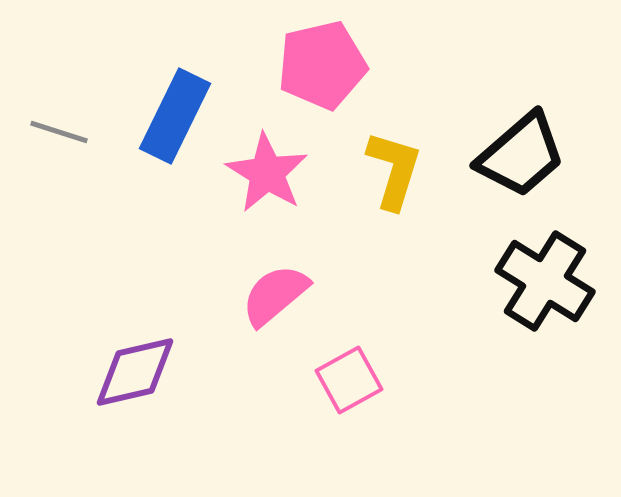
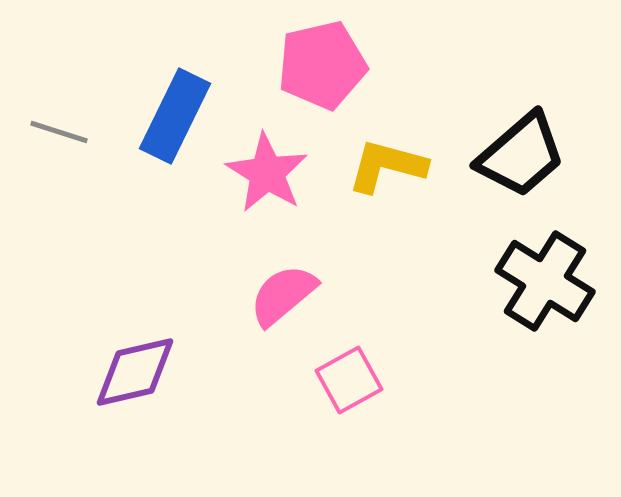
yellow L-shape: moved 7 px left, 4 px up; rotated 92 degrees counterclockwise
pink semicircle: moved 8 px right
